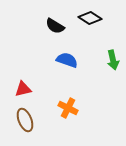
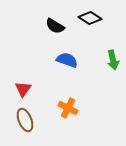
red triangle: rotated 42 degrees counterclockwise
